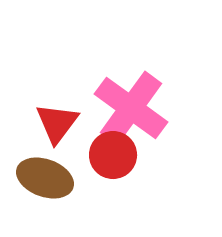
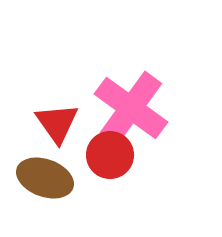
red triangle: rotated 12 degrees counterclockwise
red circle: moved 3 px left
